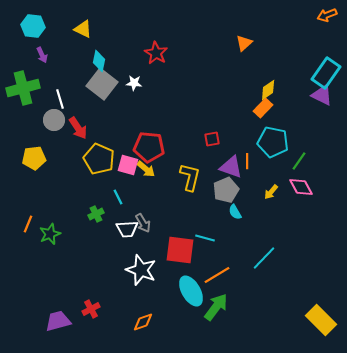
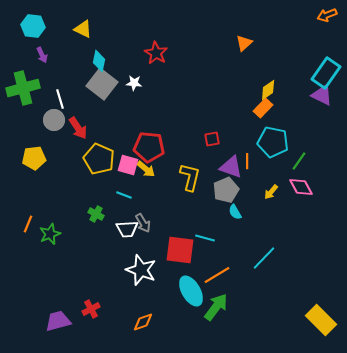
cyan line at (118, 197): moved 6 px right, 2 px up; rotated 42 degrees counterclockwise
green cross at (96, 214): rotated 35 degrees counterclockwise
